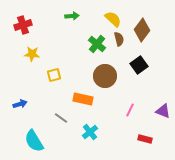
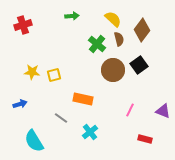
yellow star: moved 18 px down
brown circle: moved 8 px right, 6 px up
